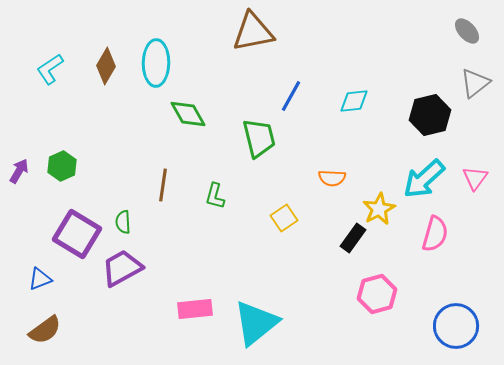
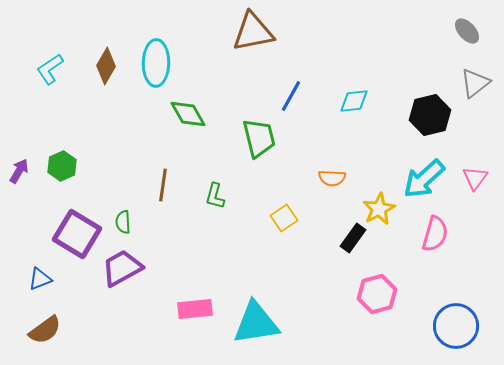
cyan triangle: rotated 30 degrees clockwise
